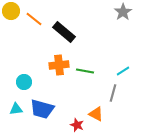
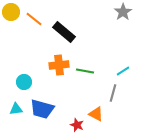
yellow circle: moved 1 px down
